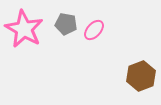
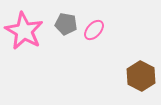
pink star: moved 2 px down
brown hexagon: rotated 12 degrees counterclockwise
